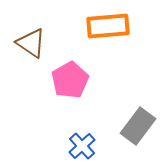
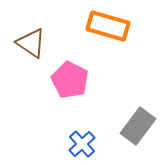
orange rectangle: rotated 21 degrees clockwise
pink pentagon: rotated 15 degrees counterclockwise
blue cross: moved 2 px up
